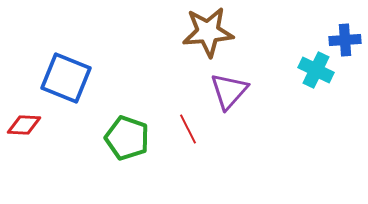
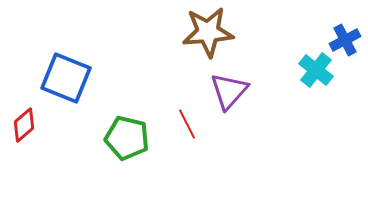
blue cross: rotated 24 degrees counterclockwise
cyan cross: rotated 12 degrees clockwise
red diamond: rotated 44 degrees counterclockwise
red line: moved 1 px left, 5 px up
green pentagon: rotated 6 degrees counterclockwise
